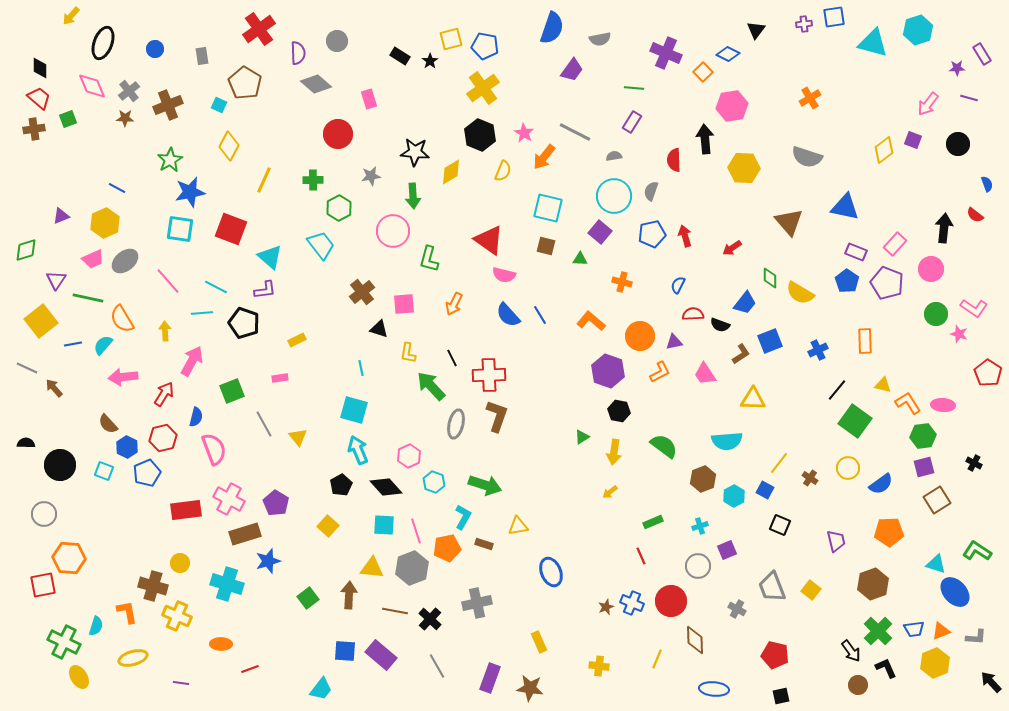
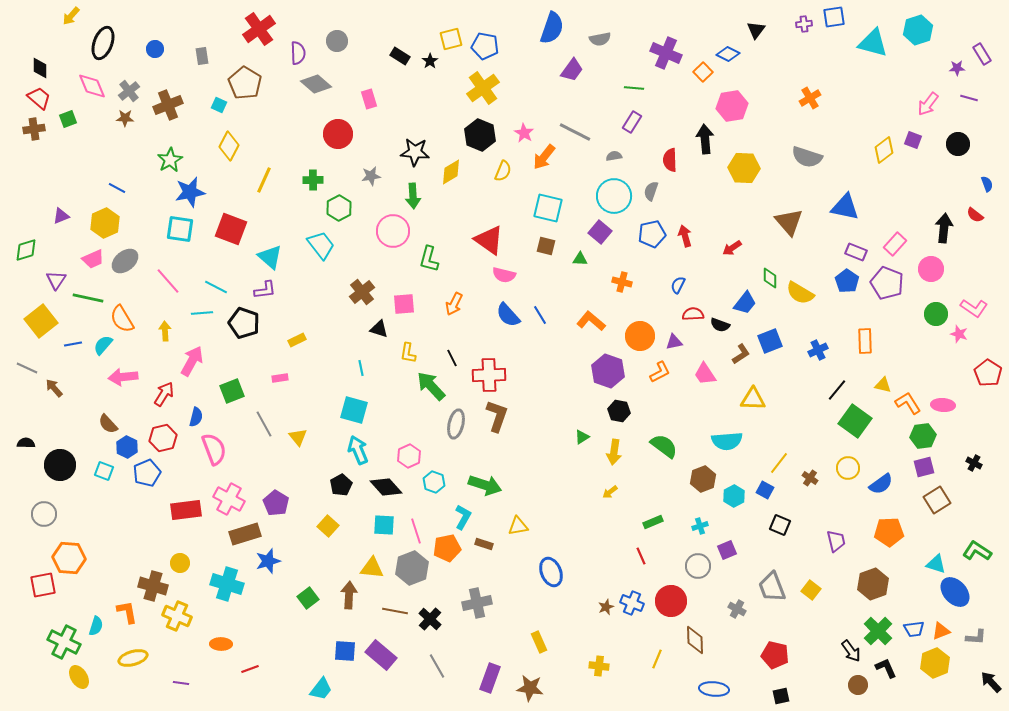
red semicircle at (674, 160): moved 4 px left
